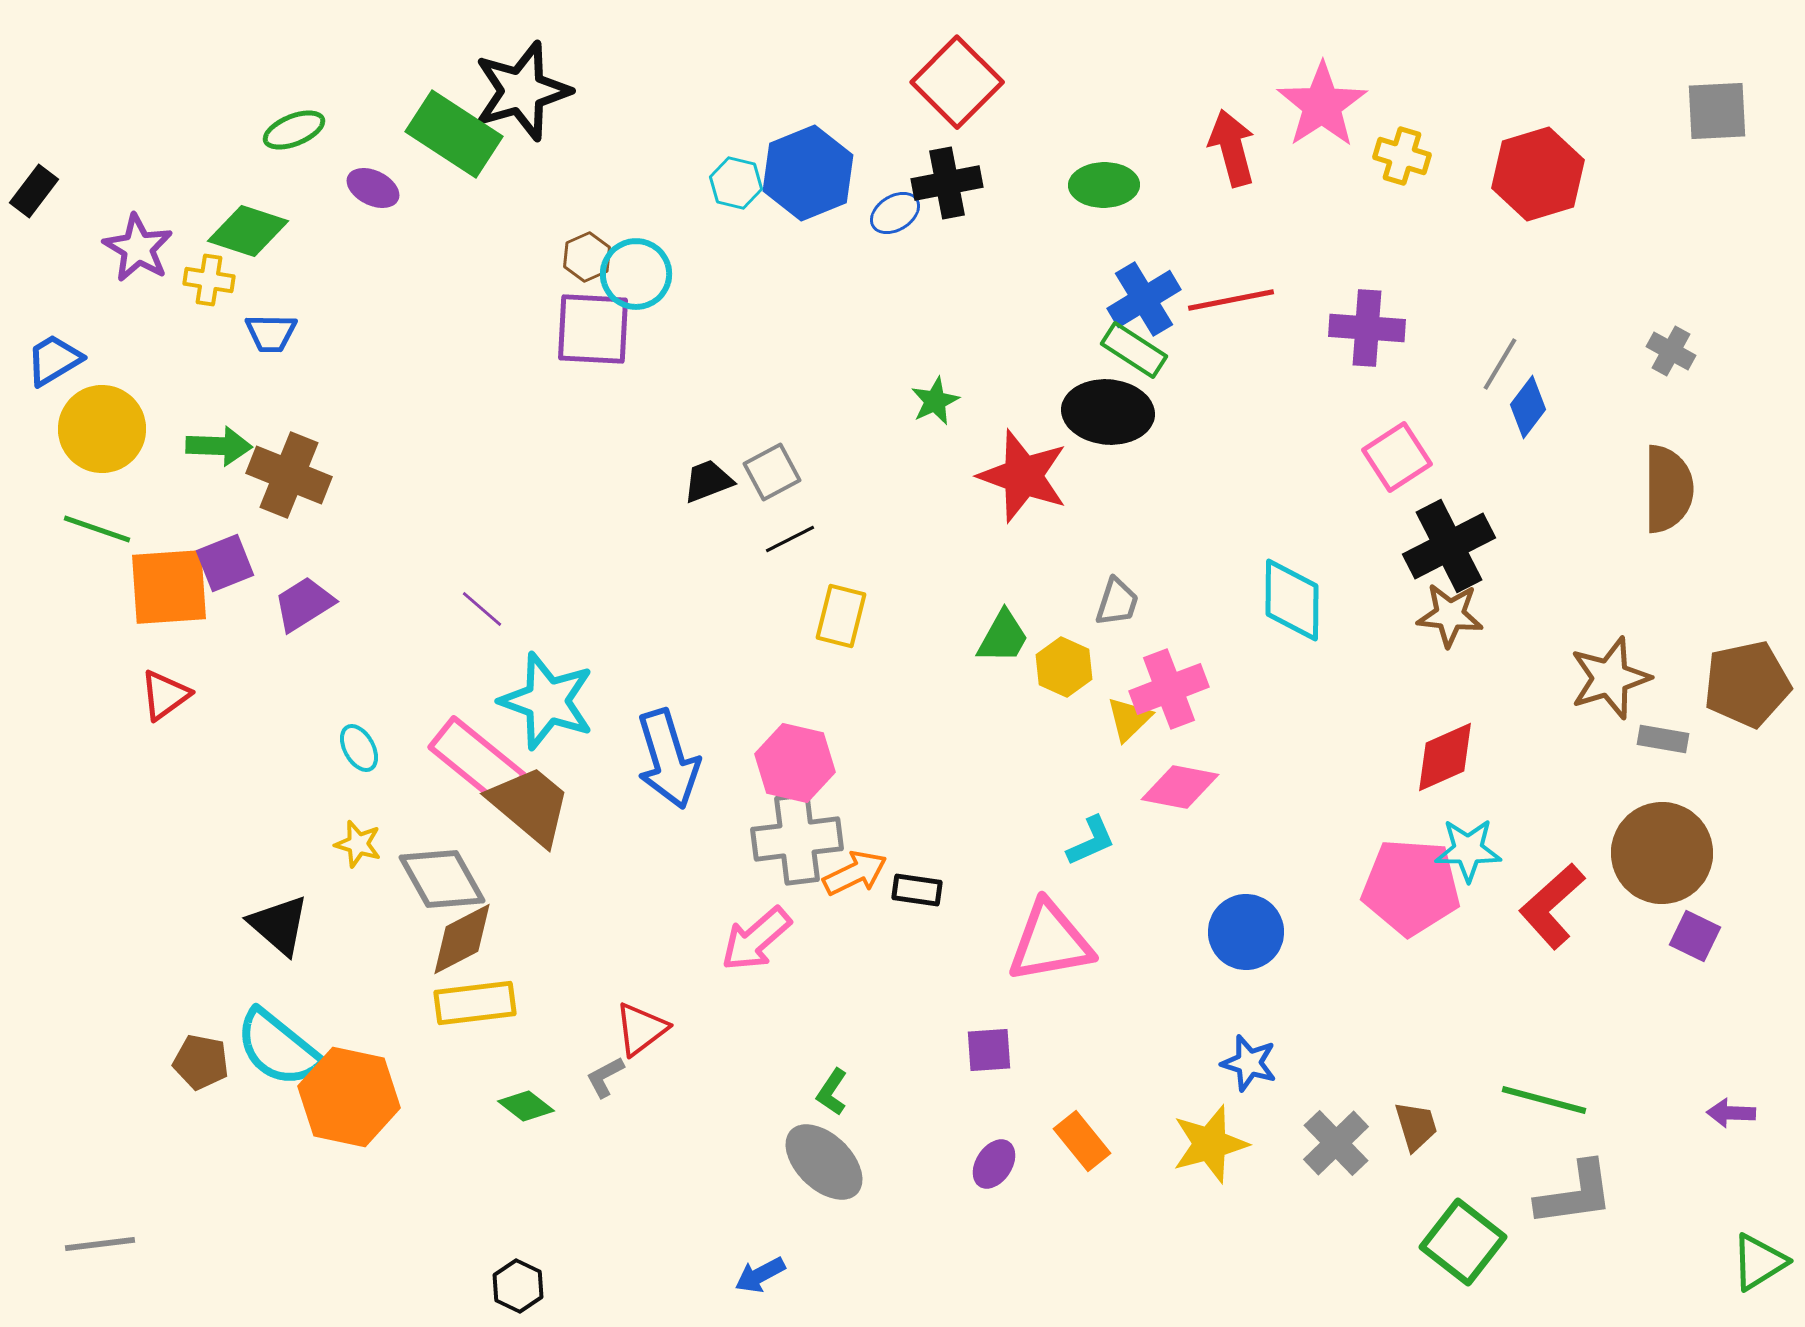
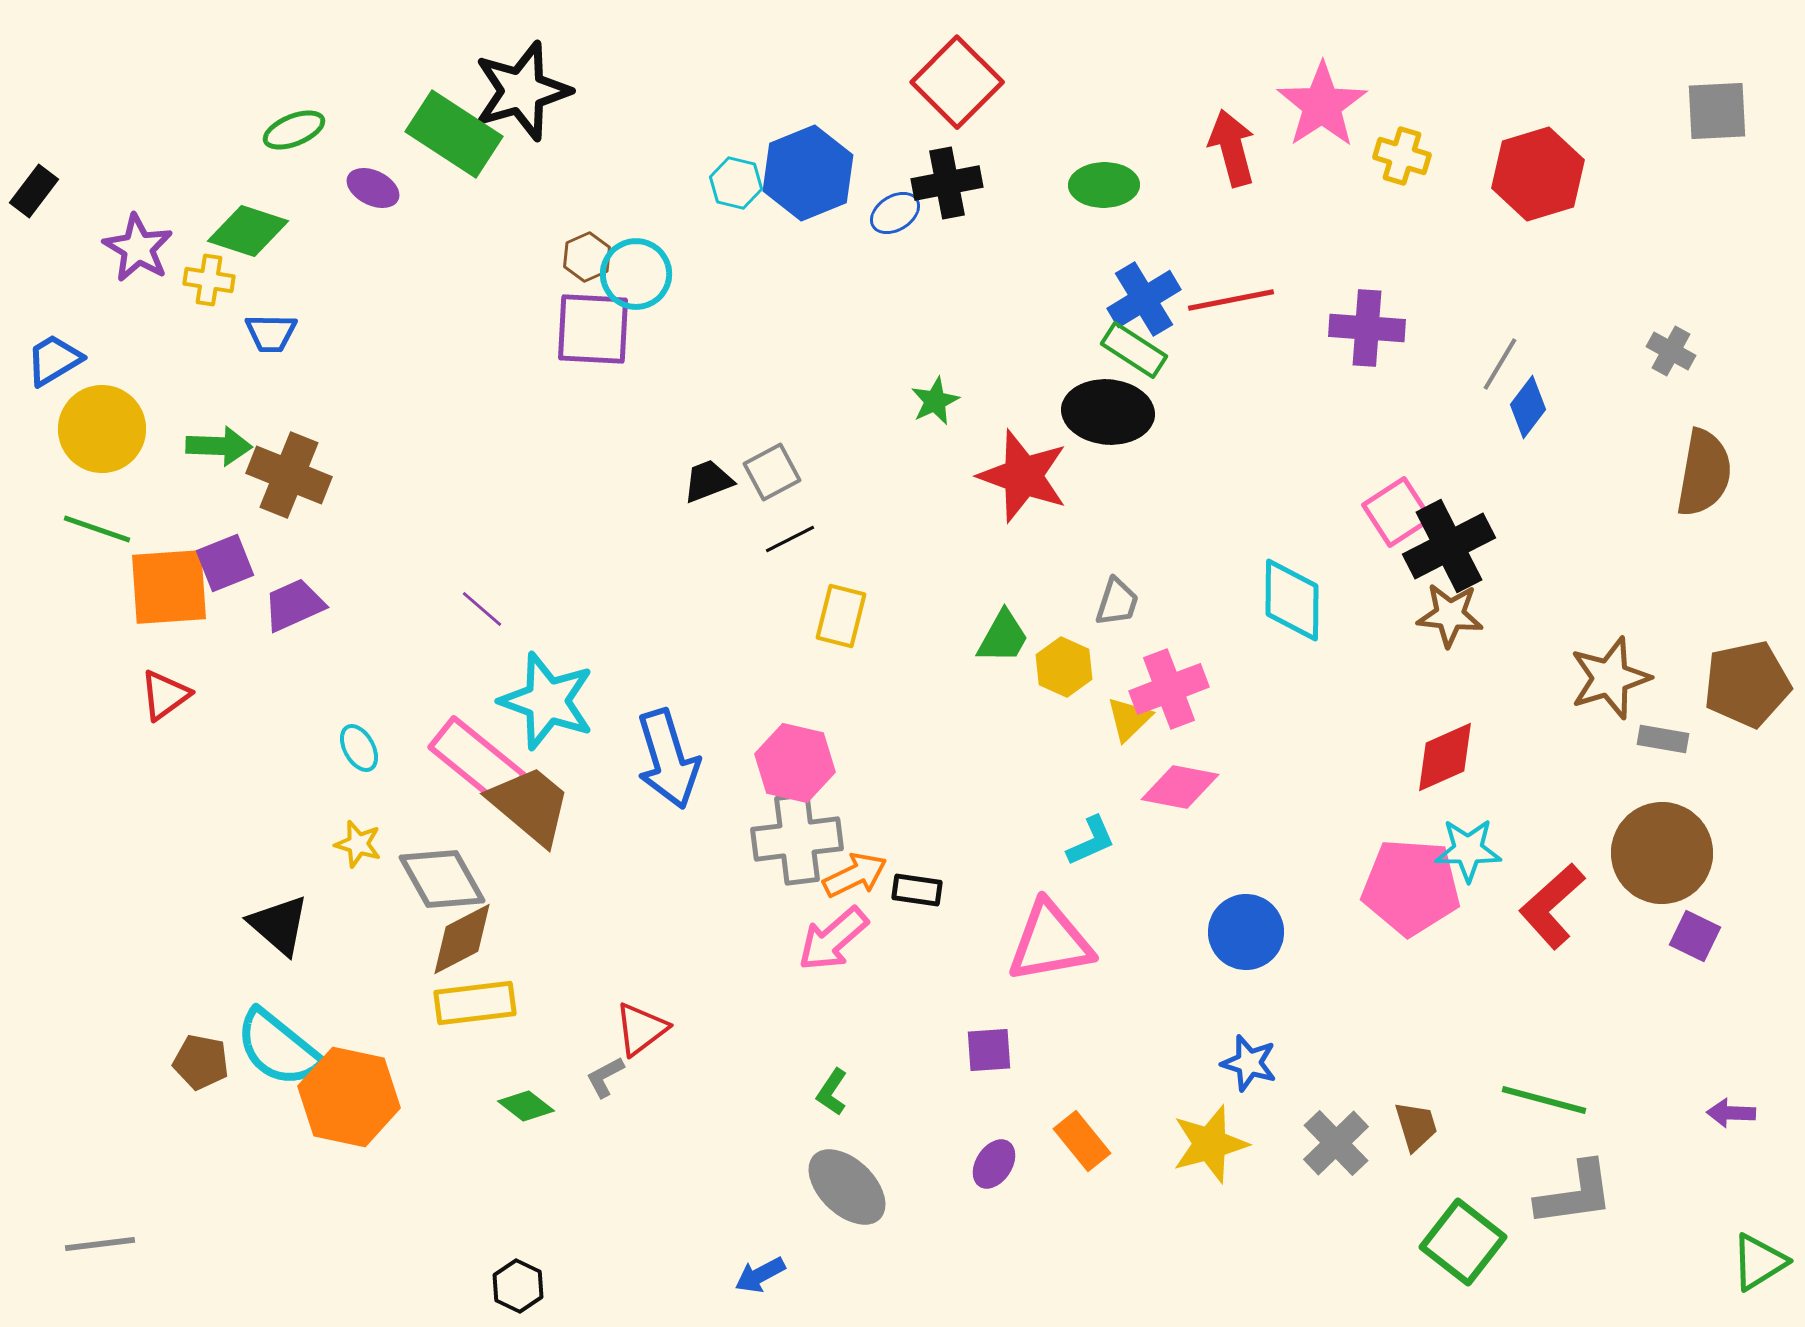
pink square at (1397, 457): moved 55 px down
brown semicircle at (1668, 489): moved 36 px right, 16 px up; rotated 10 degrees clockwise
purple trapezoid at (304, 604): moved 10 px left, 1 px down; rotated 8 degrees clockwise
orange arrow at (855, 873): moved 2 px down
pink arrow at (756, 939): moved 77 px right
gray ellipse at (824, 1162): moved 23 px right, 25 px down
